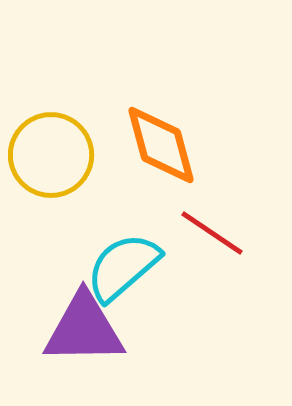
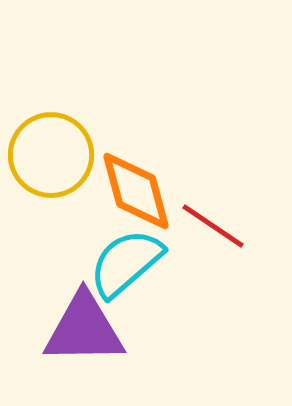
orange diamond: moved 25 px left, 46 px down
red line: moved 1 px right, 7 px up
cyan semicircle: moved 3 px right, 4 px up
